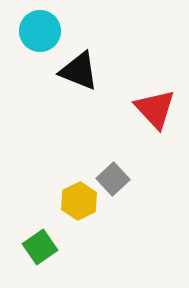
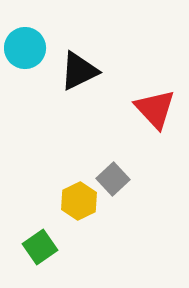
cyan circle: moved 15 px left, 17 px down
black triangle: rotated 48 degrees counterclockwise
